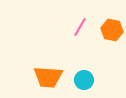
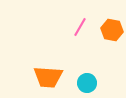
cyan circle: moved 3 px right, 3 px down
